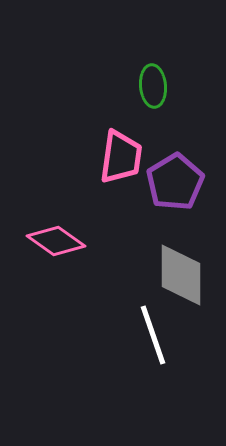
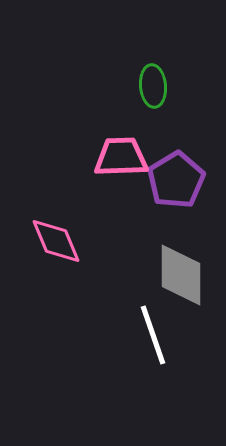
pink trapezoid: rotated 100 degrees counterclockwise
purple pentagon: moved 1 px right, 2 px up
pink diamond: rotated 32 degrees clockwise
